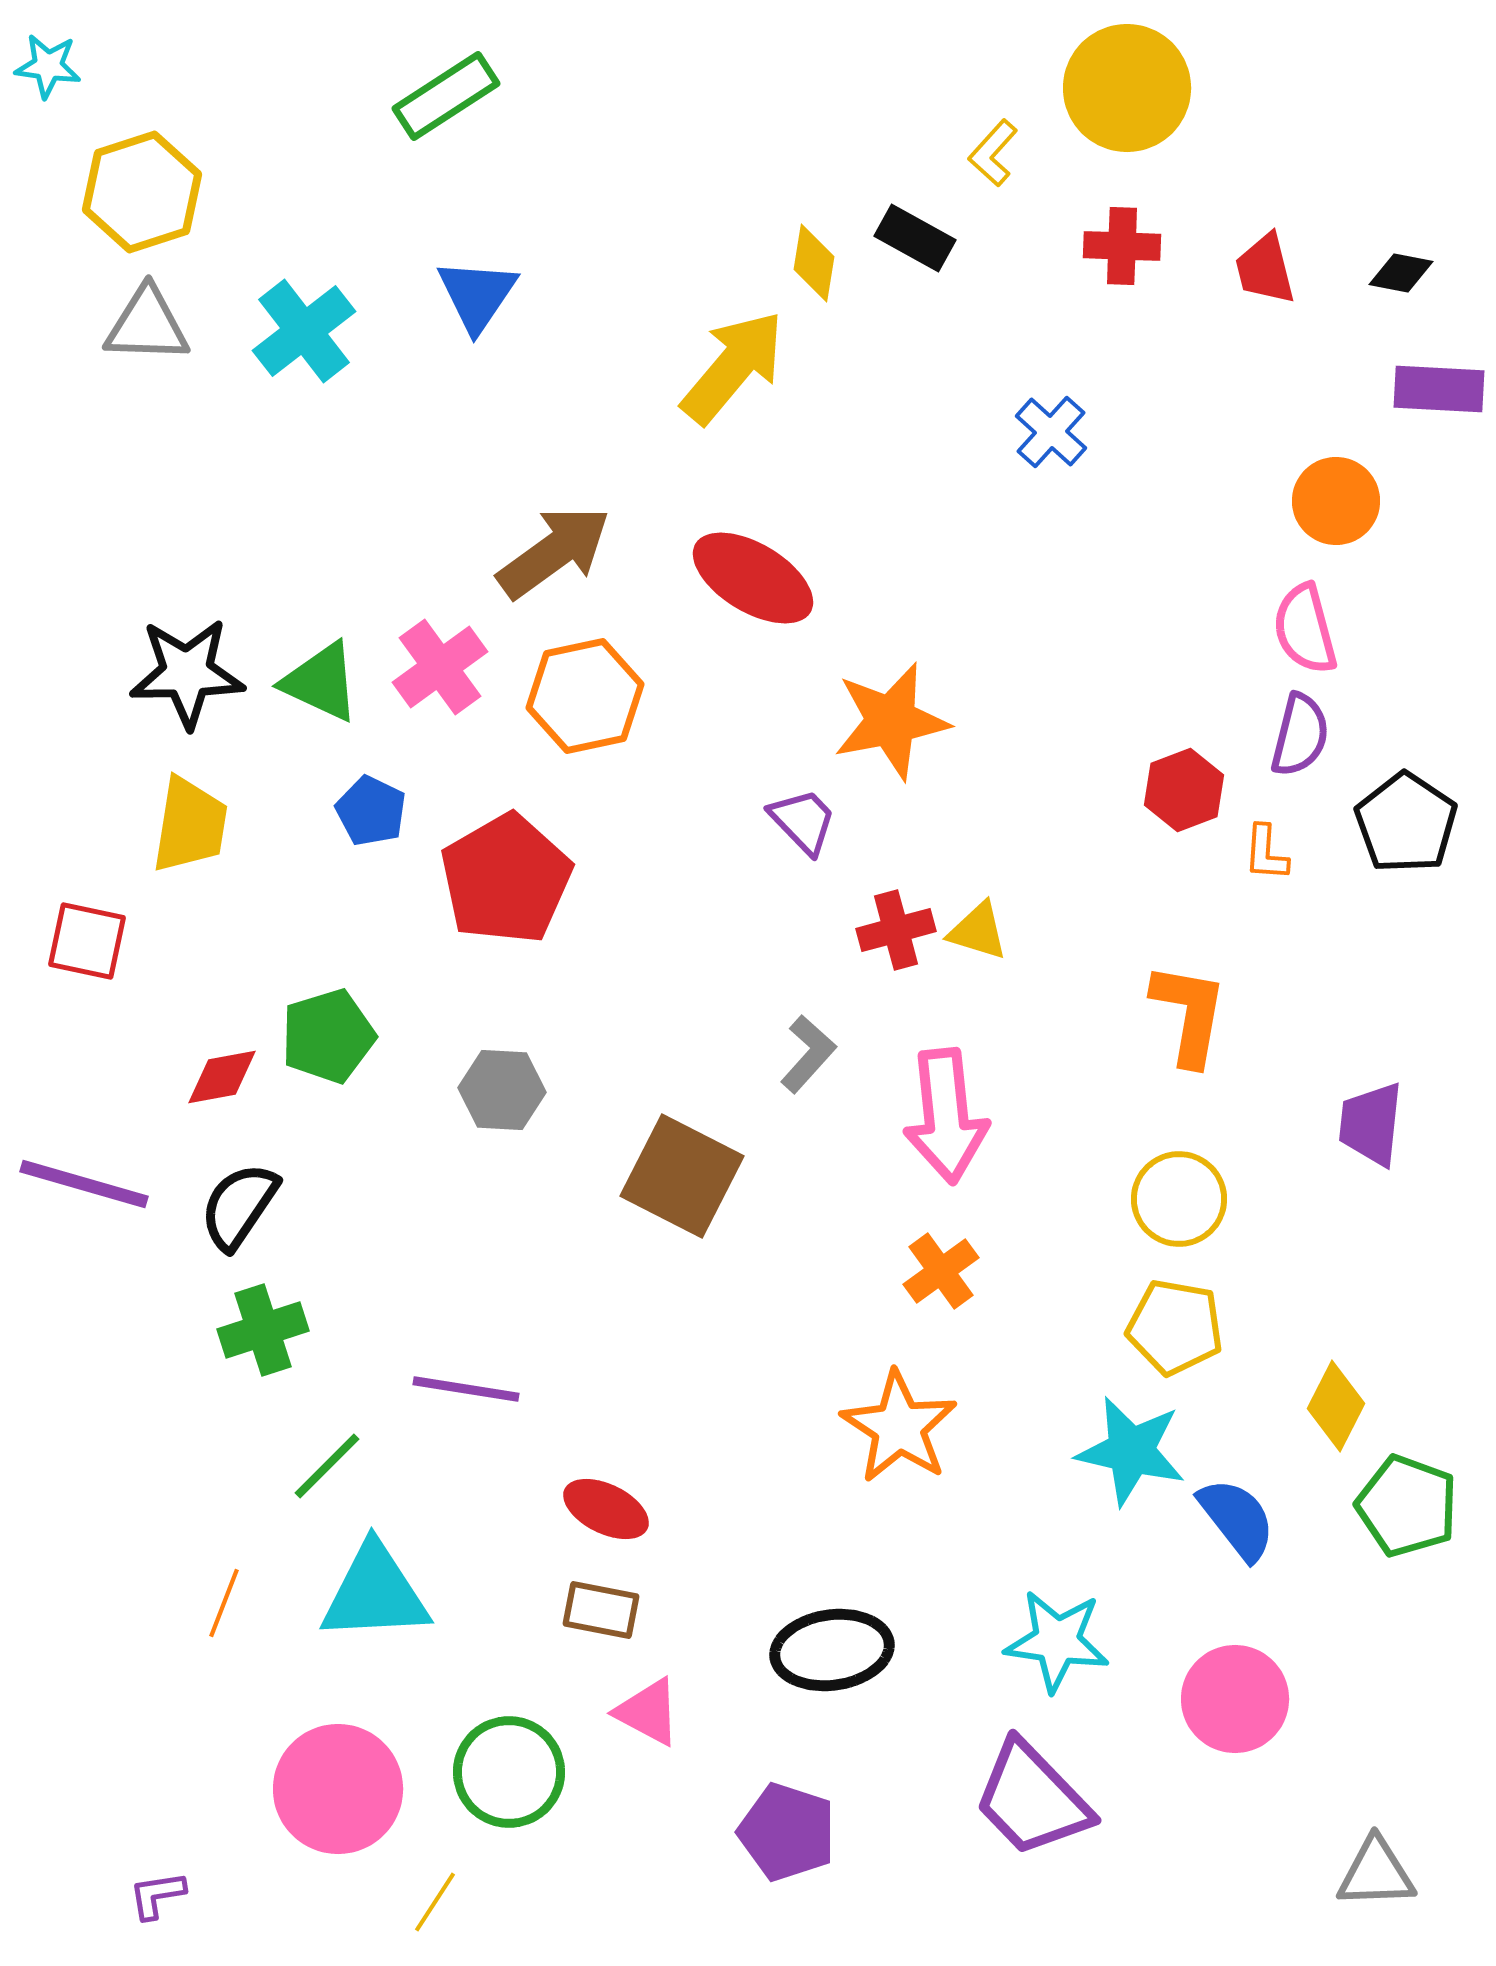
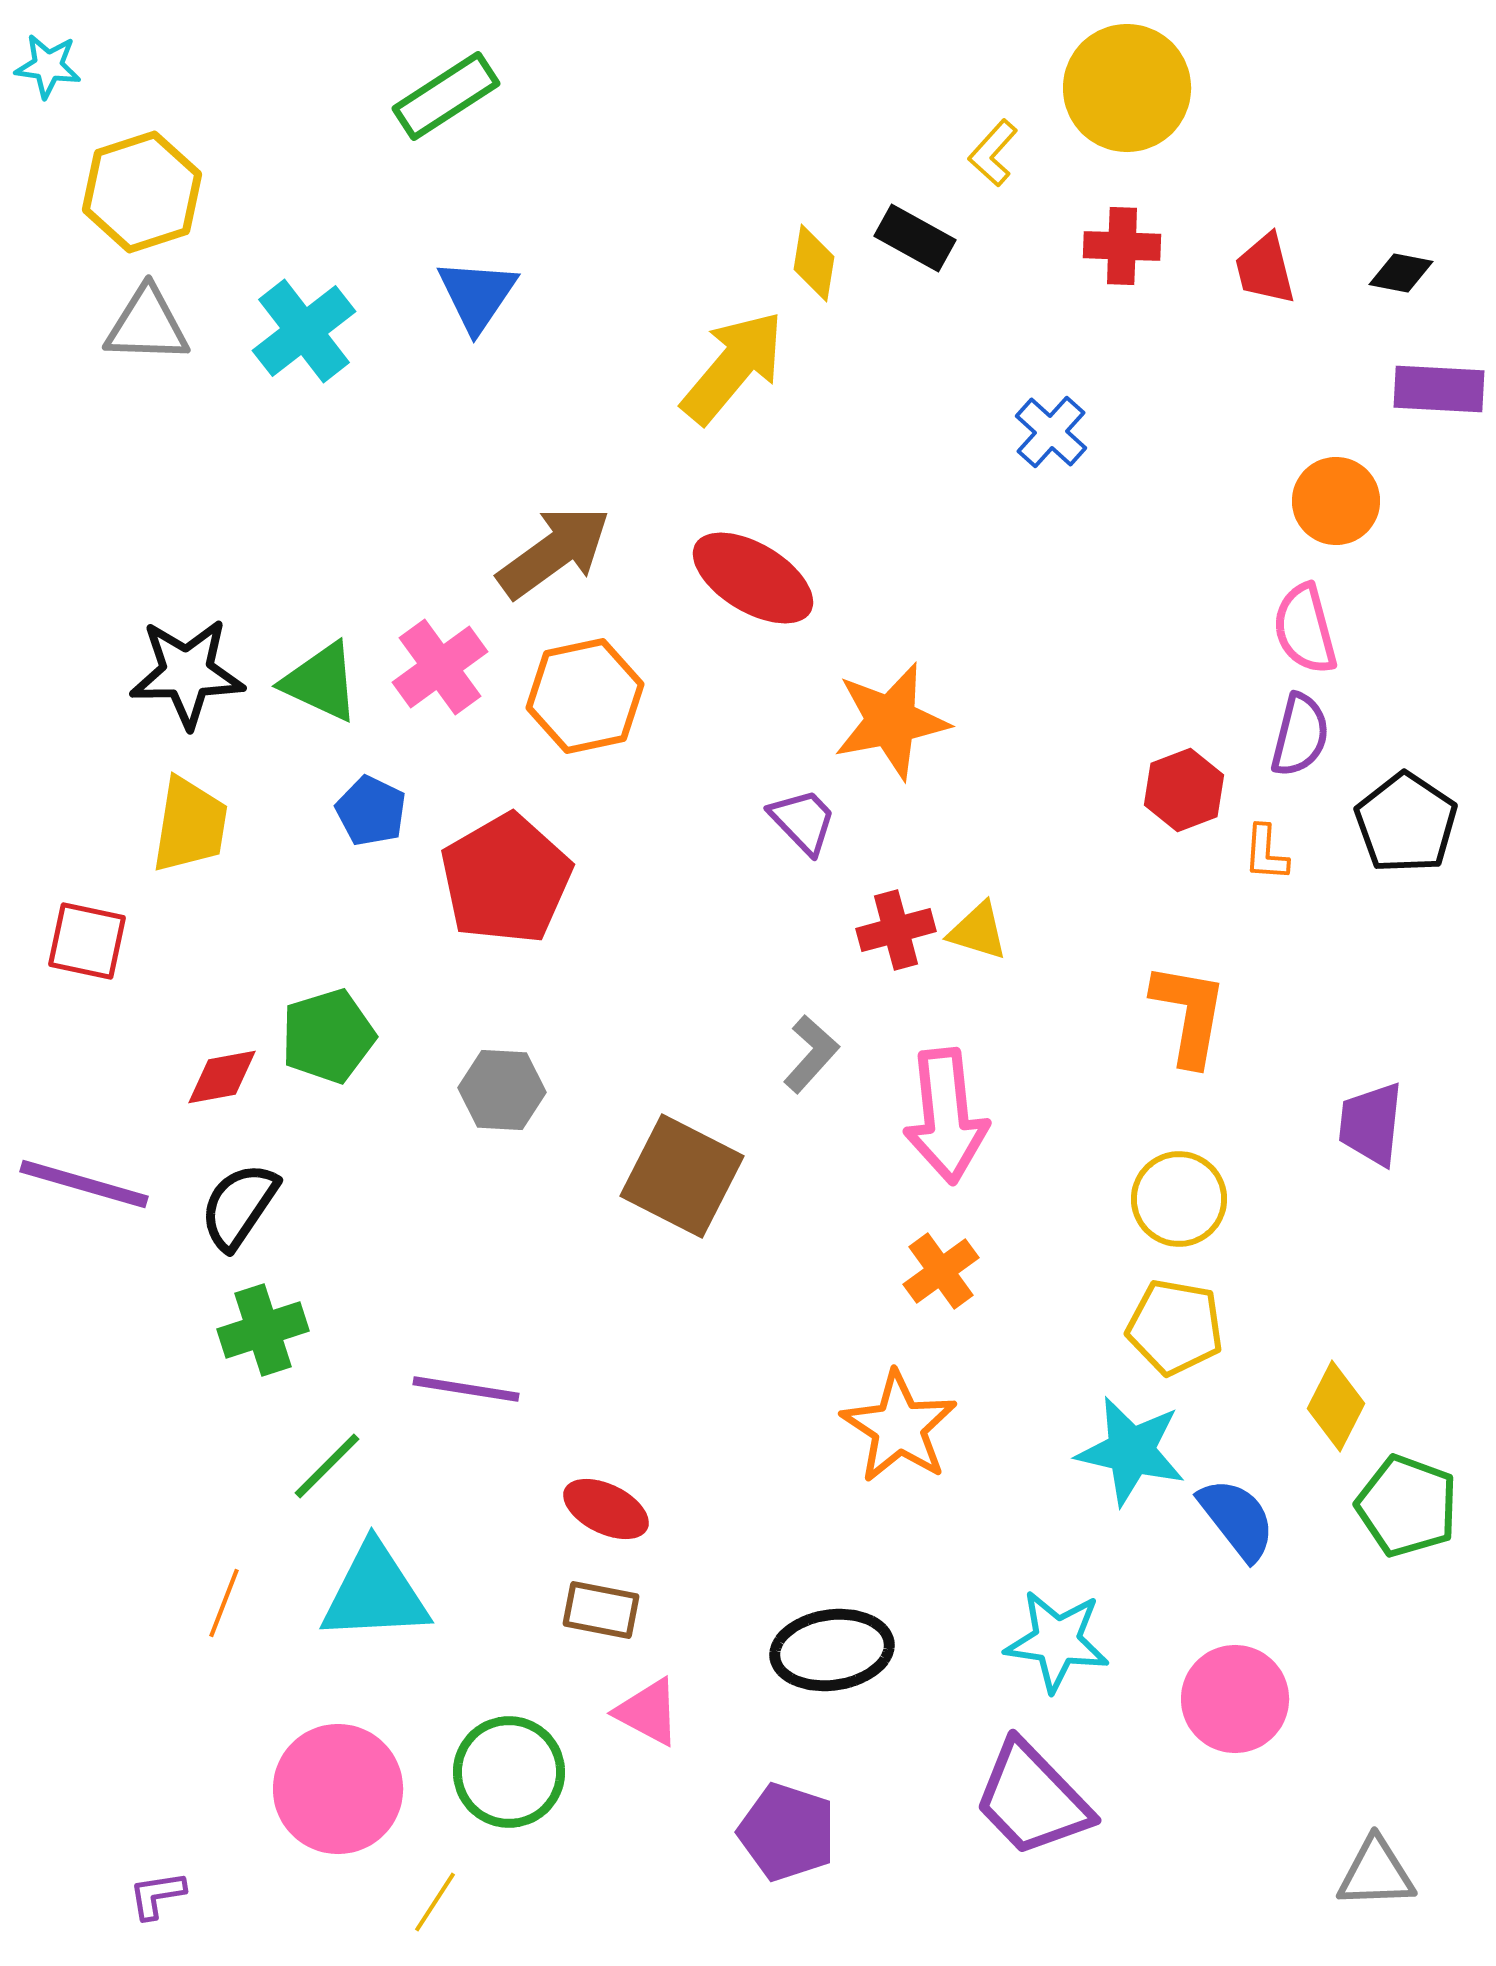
gray L-shape at (808, 1054): moved 3 px right
